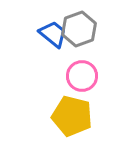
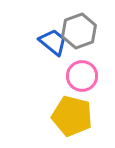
gray hexagon: moved 2 px down
blue trapezoid: moved 8 px down
